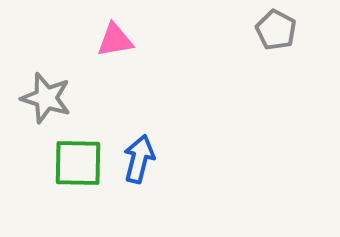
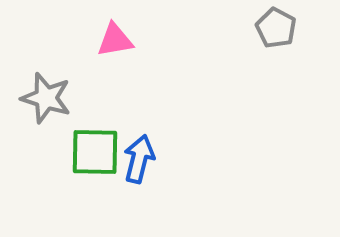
gray pentagon: moved 2 px up
green square: moved 17 px right, 11 px up
